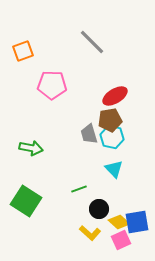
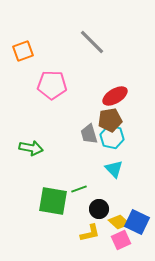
green square: moved 27 px right; rotated 24 degrees counterclockwise
blue square: rotated 35 degrees clockwise
yellow L-shape: rotated 55 degrees counterclockwise
